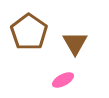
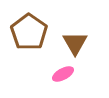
pink ellipse: moved 6 px up
